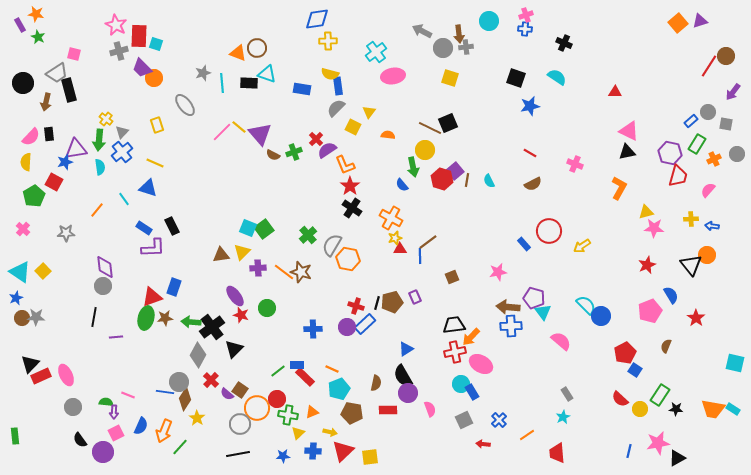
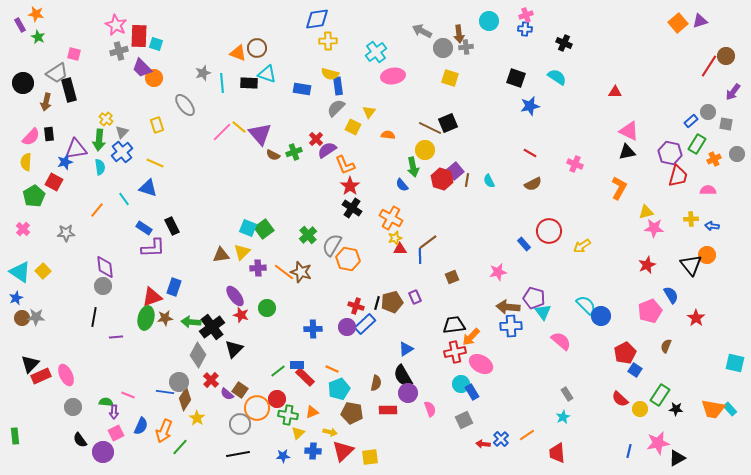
pink semicircle at (708, 190): rotated 49 degrees clockwise
cyan rectangle at (733, 409): moved 3 px left; rotated 16 degrees clockwise
blue cross at (499, 420): moved 2 px right, 19 px down
